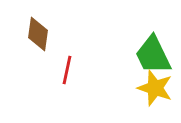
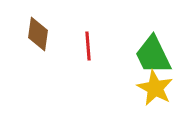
red line: moved 21 px right, 24 px up; rotated 16 degrees counterclockwise
yellow star: rotated 9 degrees clockwise
